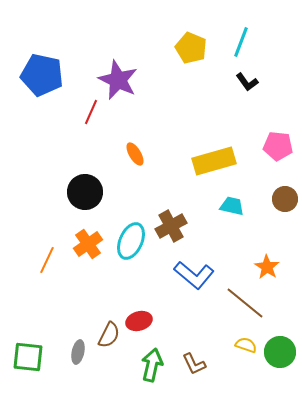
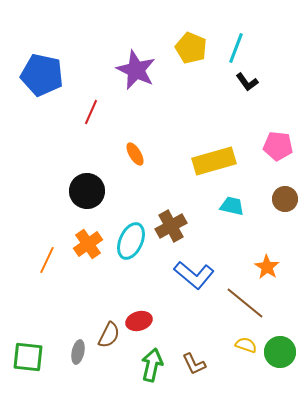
cyan line: moved 5 px left, 6 px down
purple star: moved 18 px right, 10 px up
black circle: moved 2 px right, 1 px up
